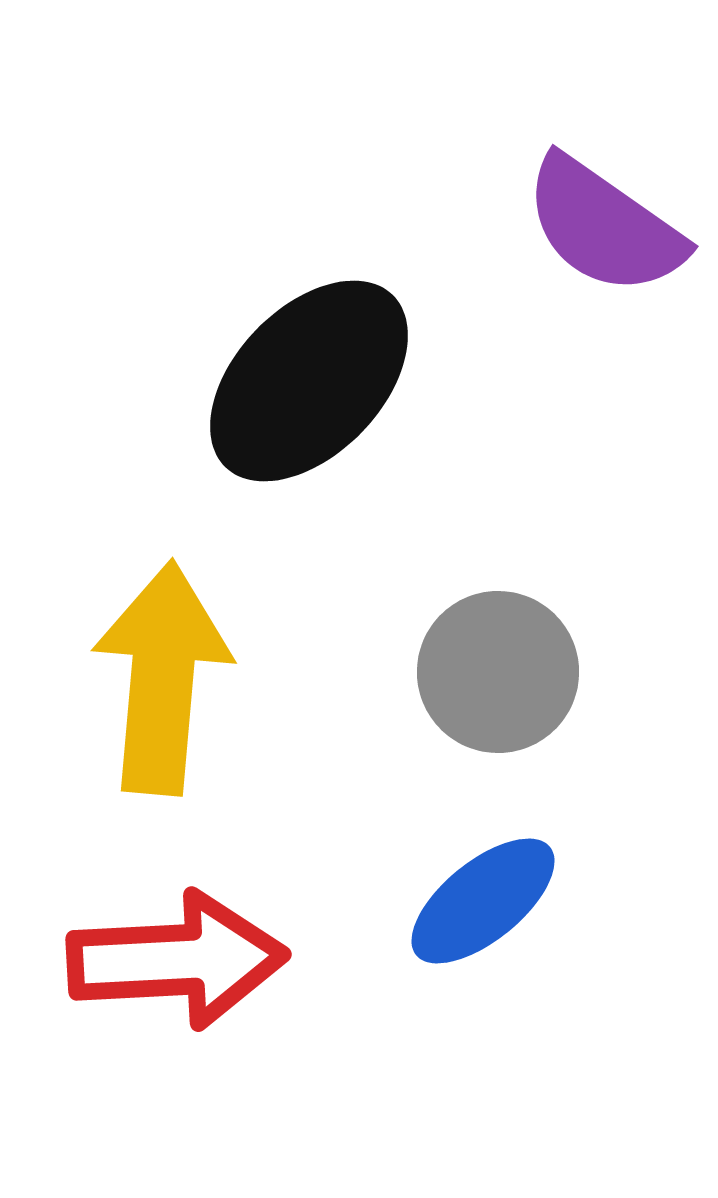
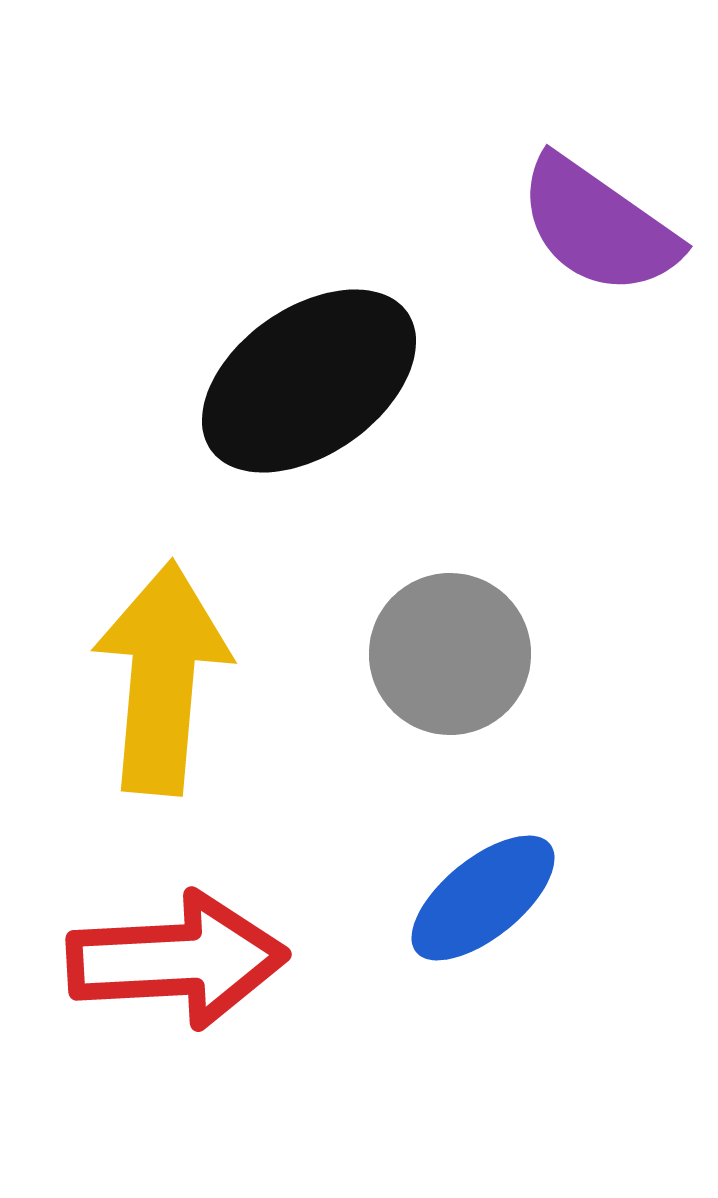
purple semicircle: moved 6 px left
black ellipse: rotated 11 degrees clockwise
gray circle: moved 48 px left, 18 px up
blue ellipse: moved 3 px up
